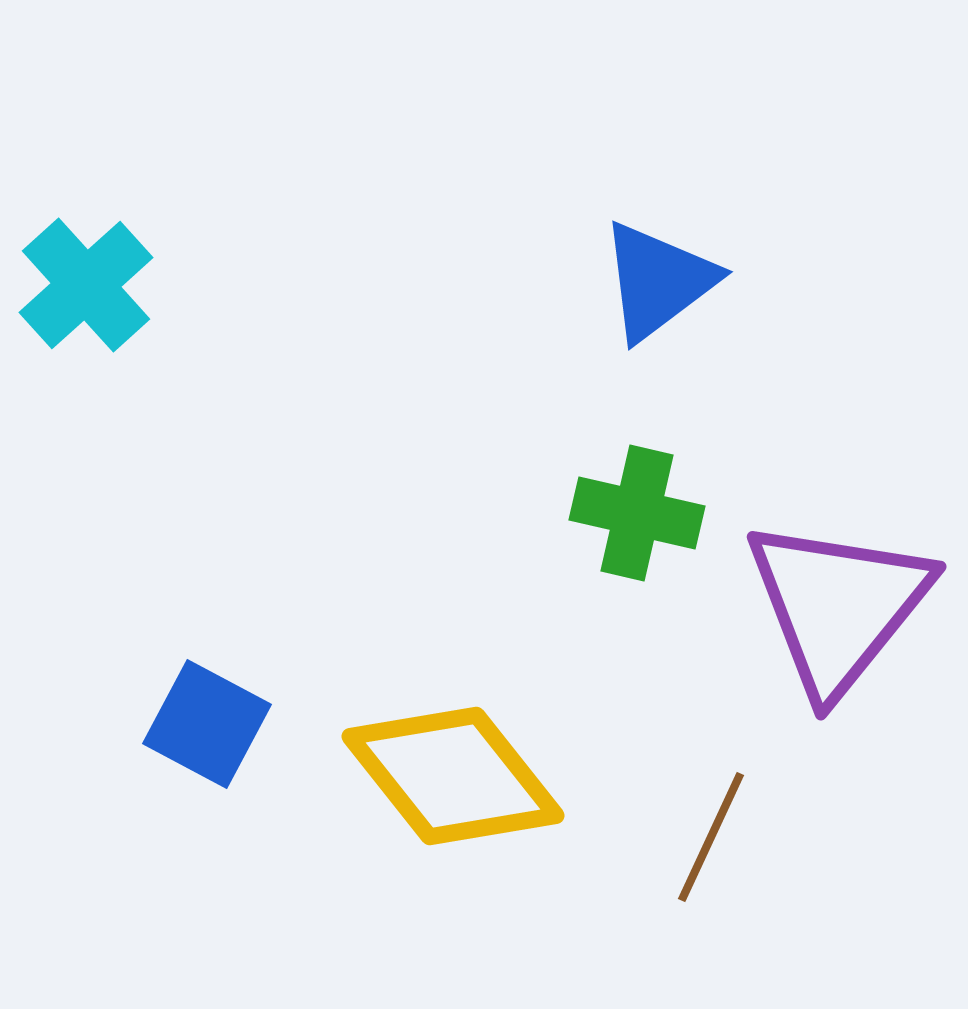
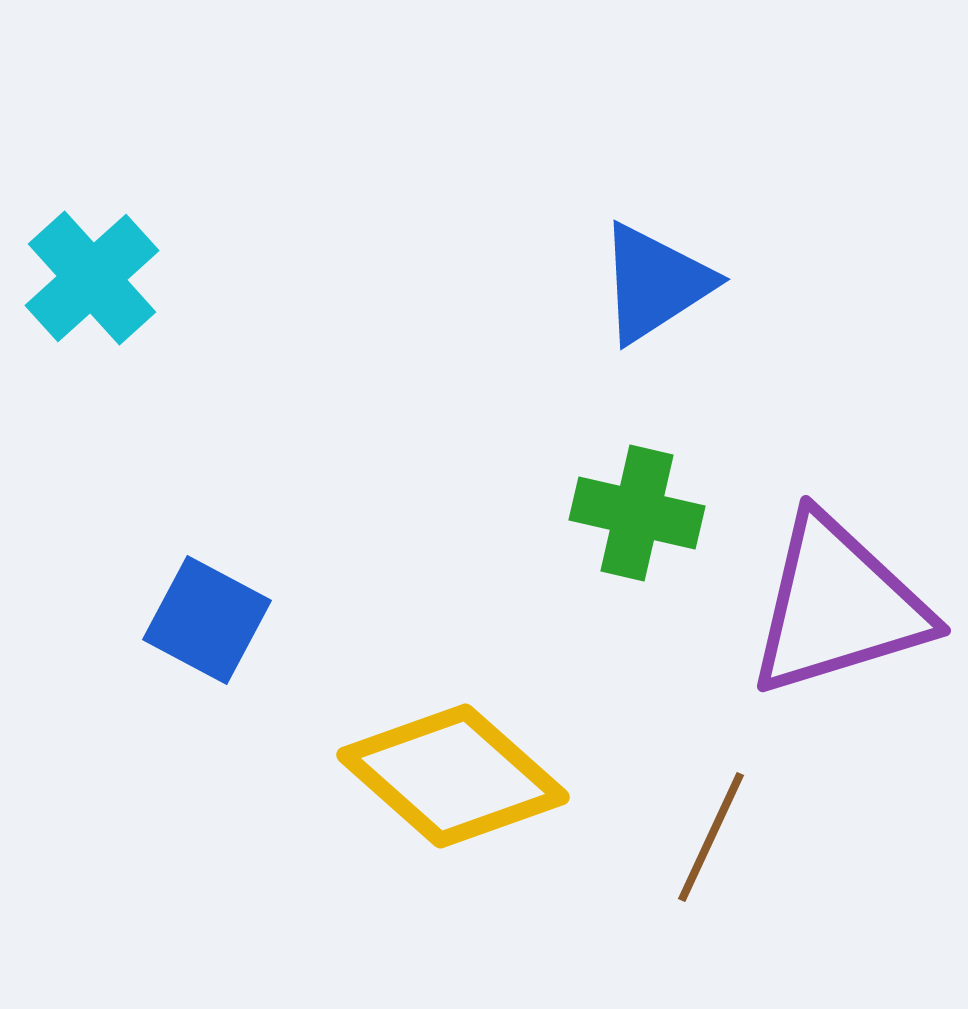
blue triangle: moved 3 px left, 2 px down; rotated 4 degrees clockwise
cyan cross: moved 6 px right, 7 px up
purple triangle: rotated 34 degrees clockwise
blue square: moved 104 px up
yellow diamond: rotated 10 degrees counterclockwise
